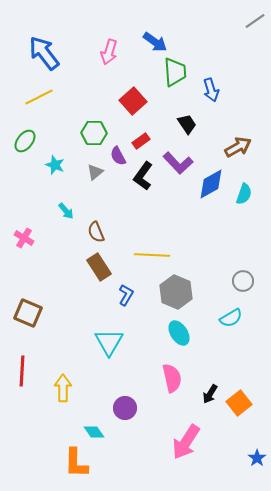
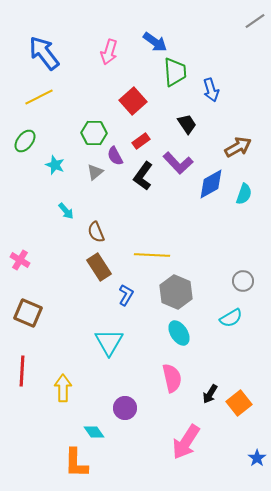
purple semicircle at (118, 156): moved 3 px left
pink cross at (24, 238): moved 4 px left, 22 px down
